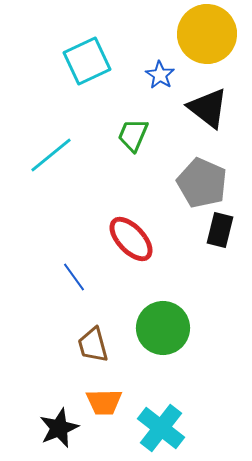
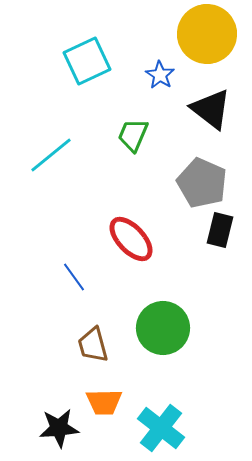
black triangle: moved 3 px right, 1 px down
black star: rotated 18 degrees clockwise
